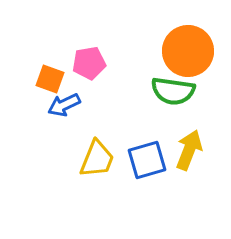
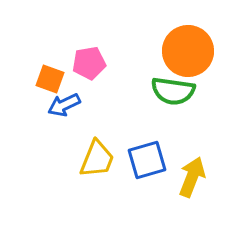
yellow arrow: moved 3 px right, 27 px down
